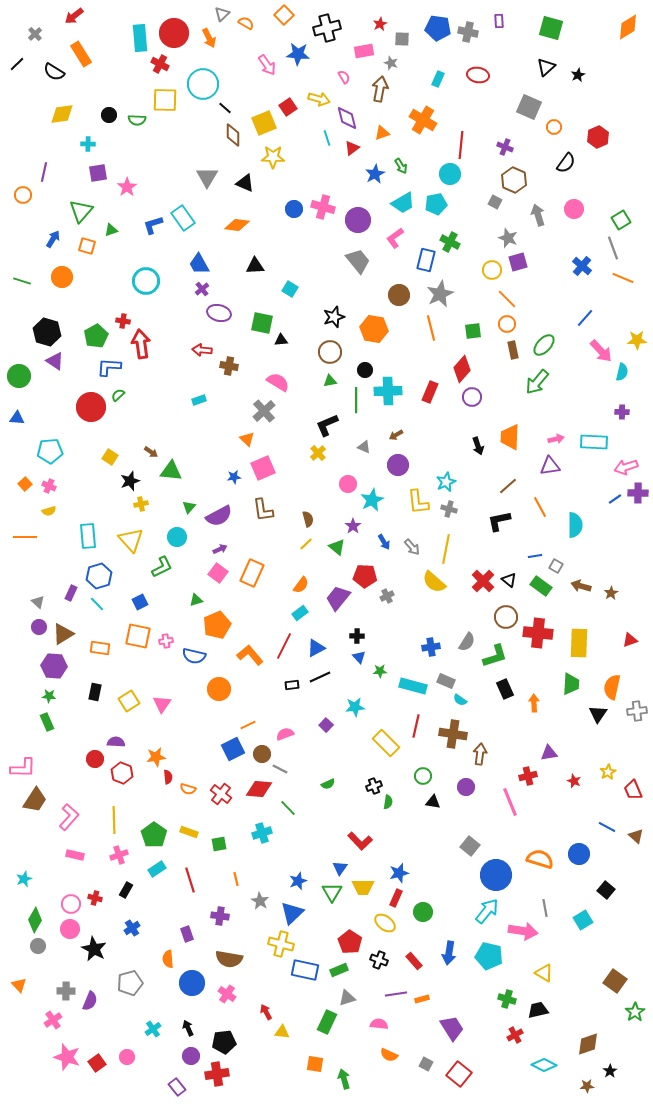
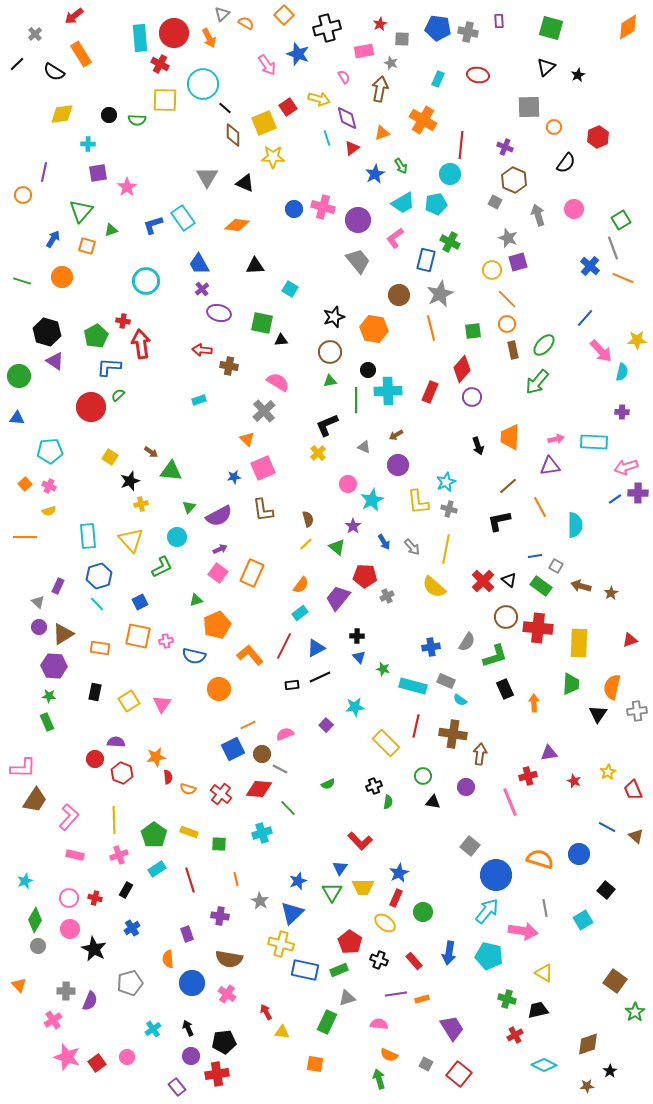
blue star at (298, 54): rotated 15 degrees clockwise
gray square at (529, 107): rotated 25 degrees counterclockwise
blue cross at (582, 266): moved 8 px right
black circle at (365, 370): moved 3 px right
yellow semicircle at (434, 582): moved 5 px down
purple rectangle at (71, 593): moved 13 px left, 7 px up
red cross at (538, 633): moved 5 px up
green star at (380, 671): moved 3 px right, 2 px up; rotated 16 degrees clockwise
green square at (219, 844): rotated 14 degrees clockwise
blue star at (399, 873): rotated 12 degrees counterclockwise
cyan star at (24, 879): moved 1 px right, 2 px down
pink circle at (71, 904): moved 2 px left, 6 px up
green arrow at (344, 1079): moved 35 px right
